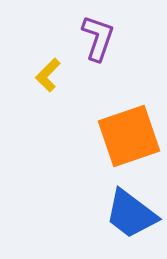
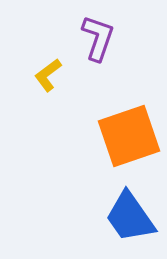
yellow L-shape: rotated 8 degrees clockwise
blue trapezoid: moved 1 px left, 3 px down; rotated 18 degrees clockwise
